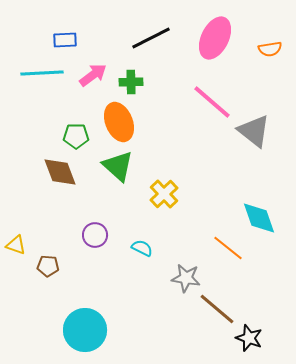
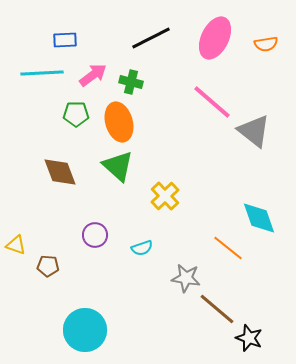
orange semicircle: moved 4 px left, 5 px up
green cross: rotated 15 degrees clockwise
orange ellipse: rotated 6 degrees clockwise
green pentagon: moved 22 px up
yellow cross: moved 1 px right, 2 px down
cyan semicircle: rotated 135 degrees clockwise
